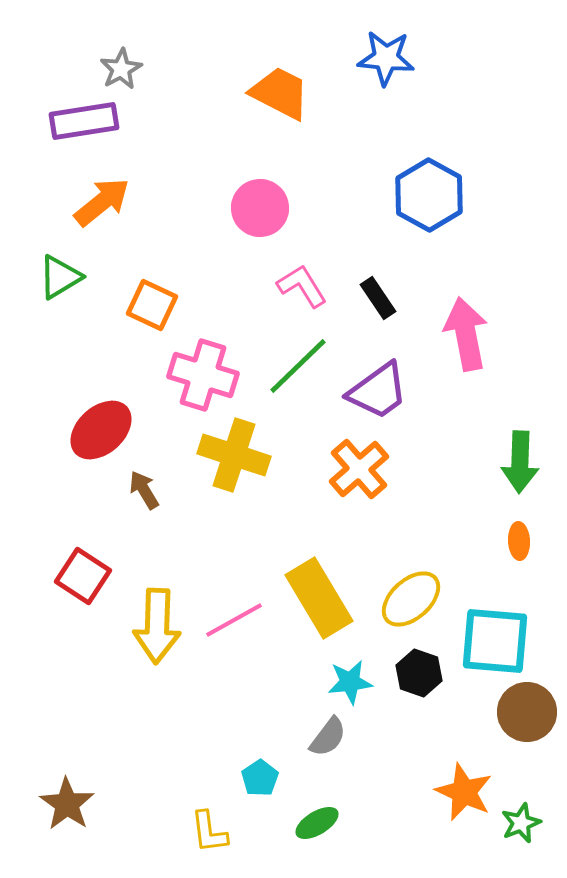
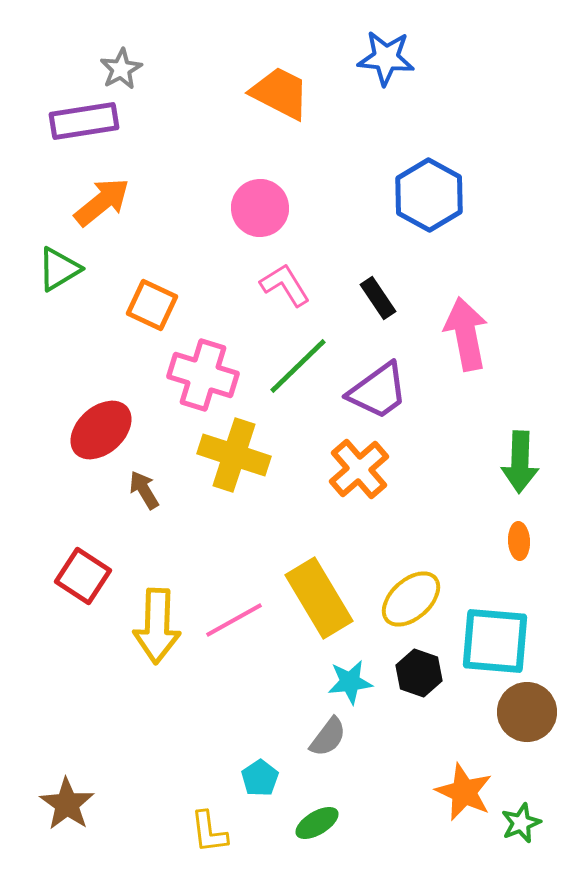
green triangle: moved 1 px left, 8 px up
pink L-shape: moved 17 px left, 1 px up
